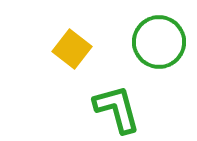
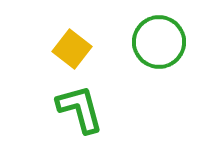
green L-shape: moved 37 px left
